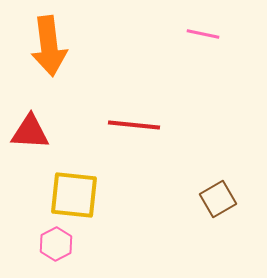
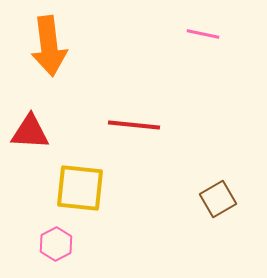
yellow square: moved 6 px right, 7 px up
